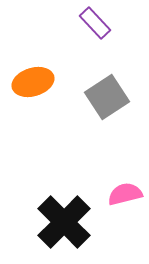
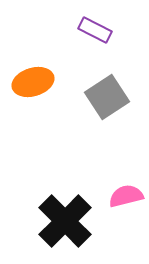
purple rectangle: moved 7 px down; rotated 20 degrees counterclockwise
pink semicircle: moved 1 px right, 2 px down
black cross: moved 1 px right, 1 px up
